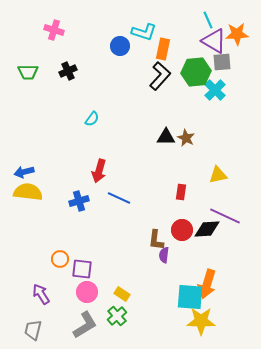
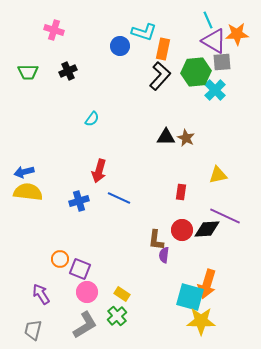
purple square: moved 2 px left; rotated 15 degrees clockwise
cyan square: rotated 12 degrees clockwise
